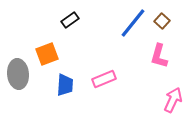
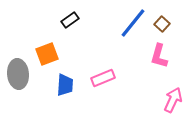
brown square: moved 3 px down
pink rectangle: moved 1 px left, 1 px up
